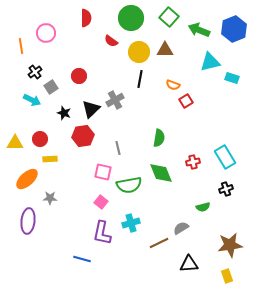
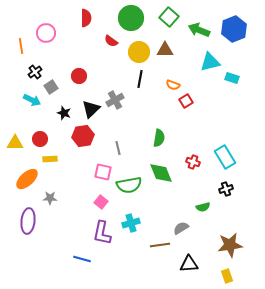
red cross at (193, 162): rotated 32 degrees clockwise
brown line at (159, 243): moved 1 px right, 2 px down; rotated 18 degrees clockwise
